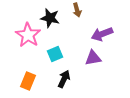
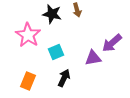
black star: moved 2 px right, 4 px up
purple arrow: moved 10 px right, 9 px down; rotated 20 degrees counterclockwise
cyan square: moved 1 px right, 2 px up
black arrow: moved 1 px up
